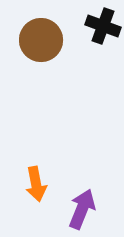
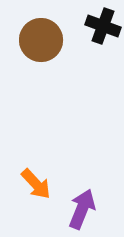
orange arrow: rotated 32 degrees counterclockwise
